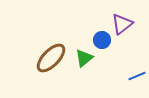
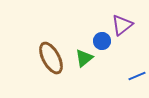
purple triangle: moved 1 px down
blue circle: moved 1 px down
brown ellipse: rotated 72 degrees counterclockwise
